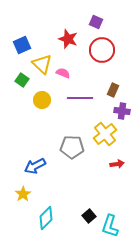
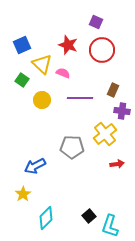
red star: moved 6 px down
